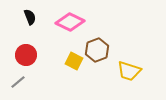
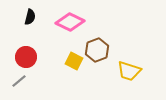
black semicircle: rotated 35 degrees clockwise
red circle: moved 2 px down
gray line: moved 1 px right, 1 px up
